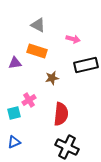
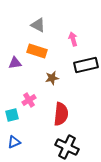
pink arrow: rotated 120 degrees counterclockwise
cyan square: moved 2 px left, 2 px down
